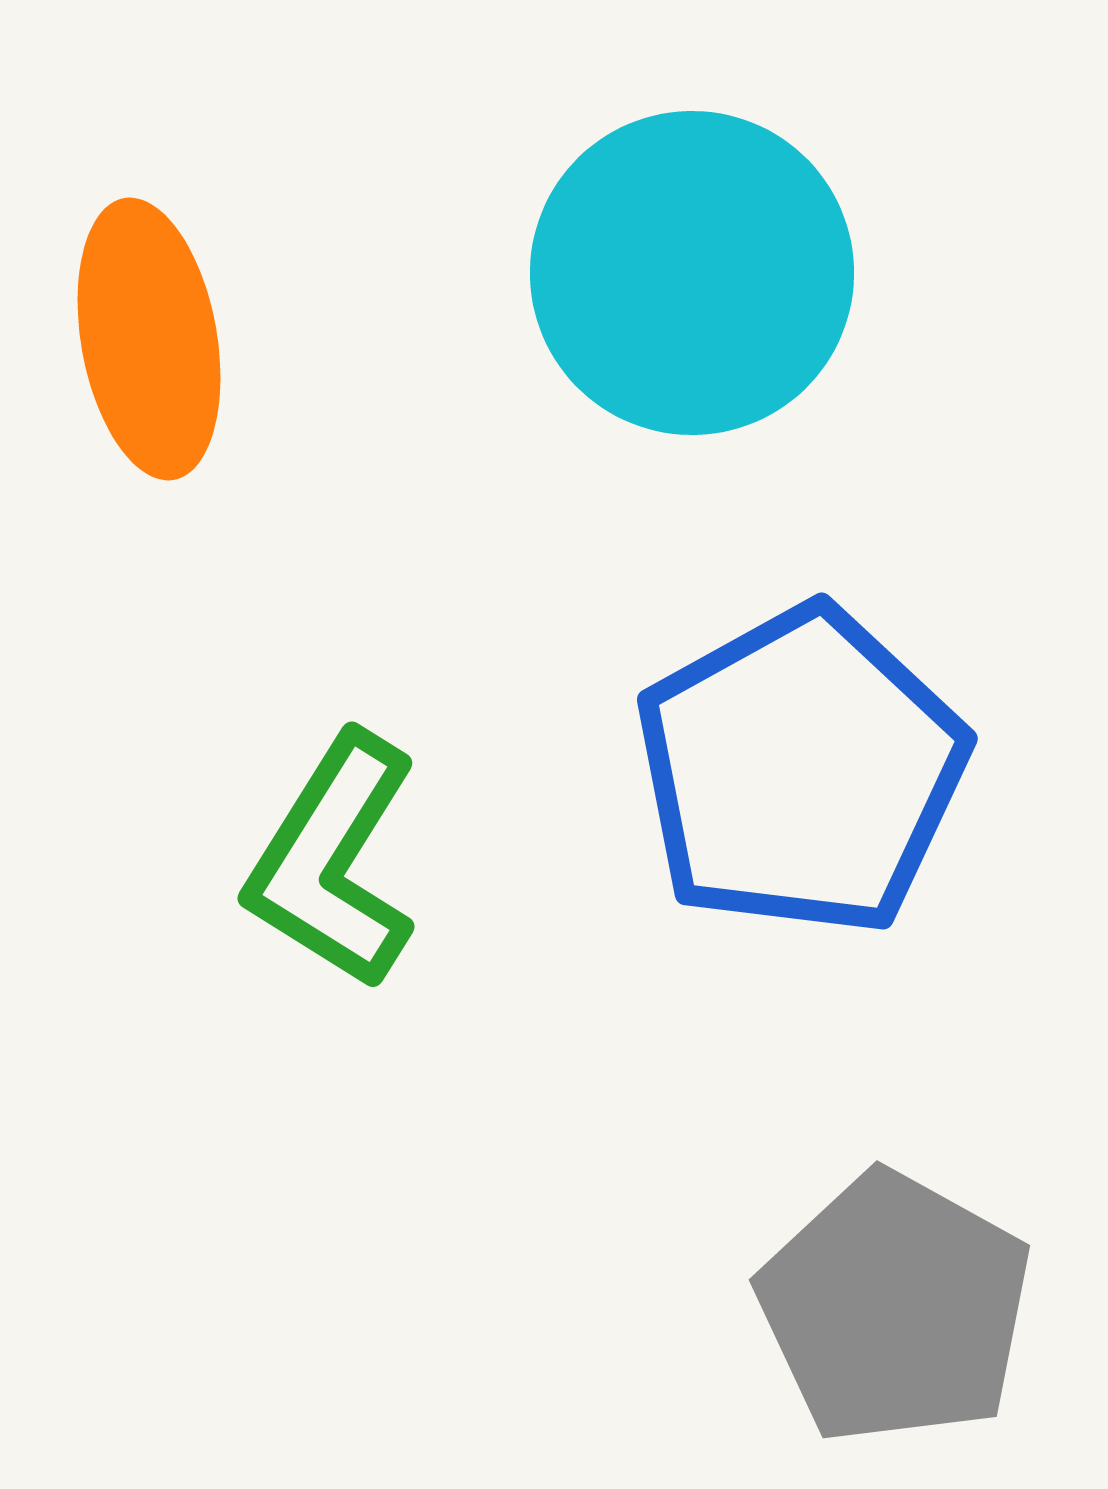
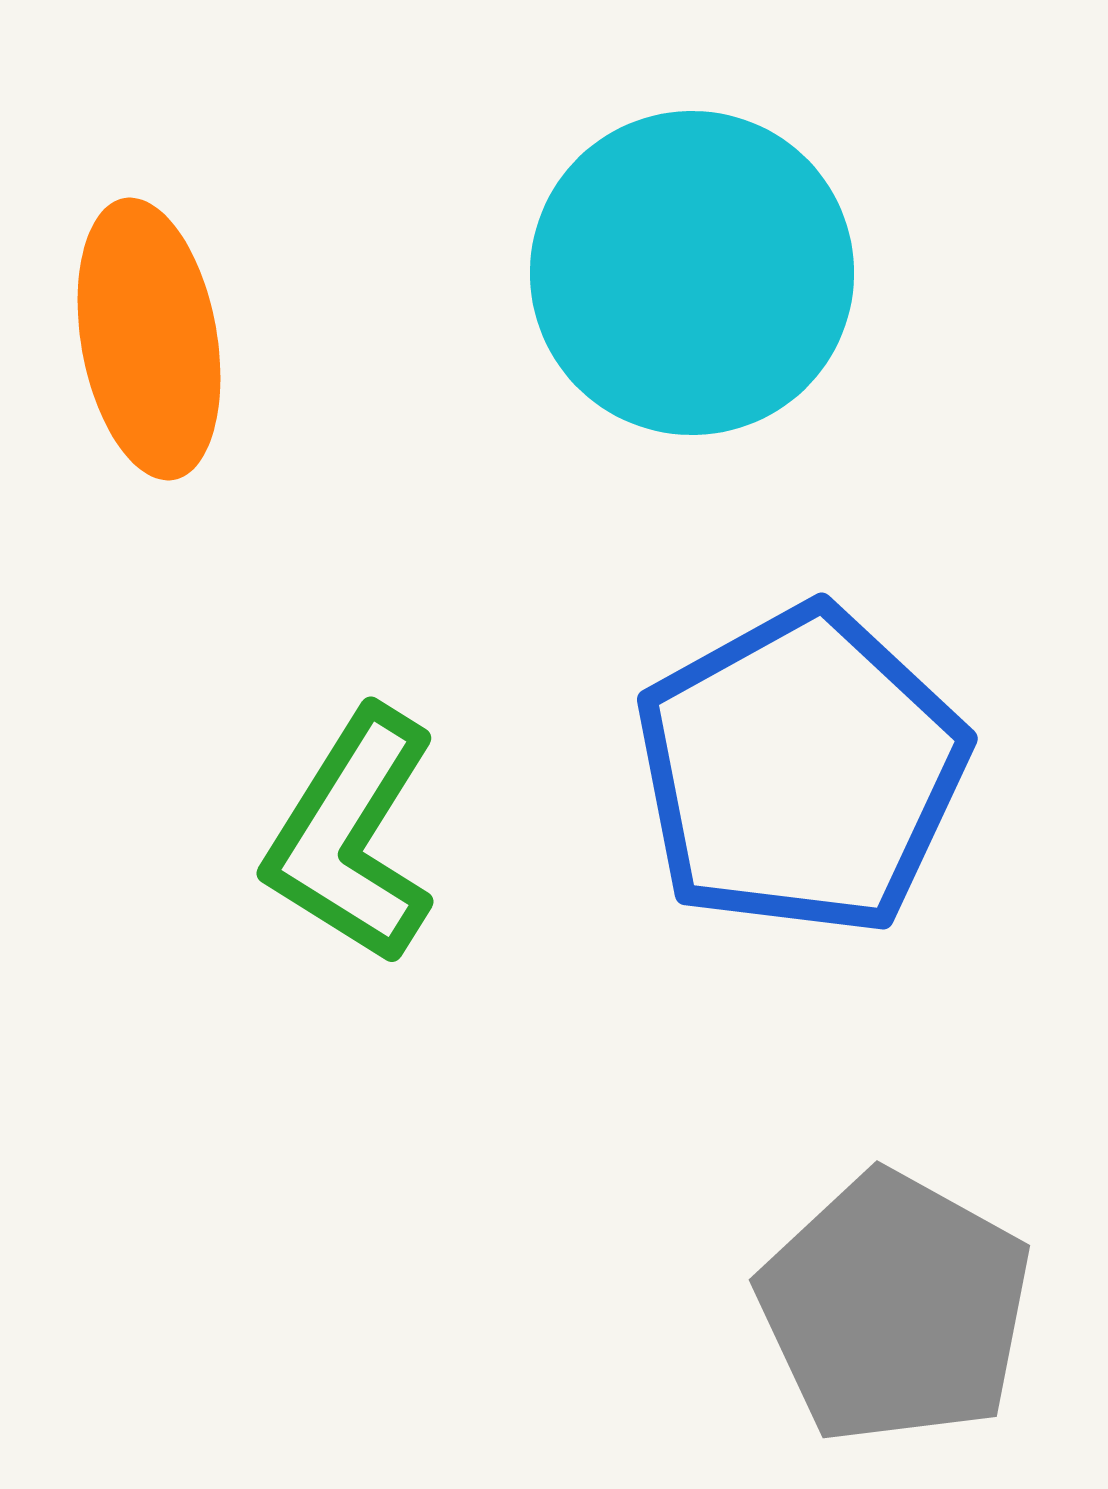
green L-shape: moved 19 px right, 25 px up
